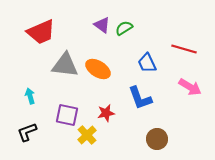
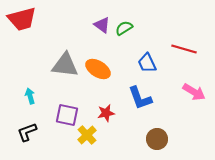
red trapezoid: moved 19 px left, 13 px up; rotated 8 degrees clockwise
pink arrow: moved 4 px right, 5 px down
